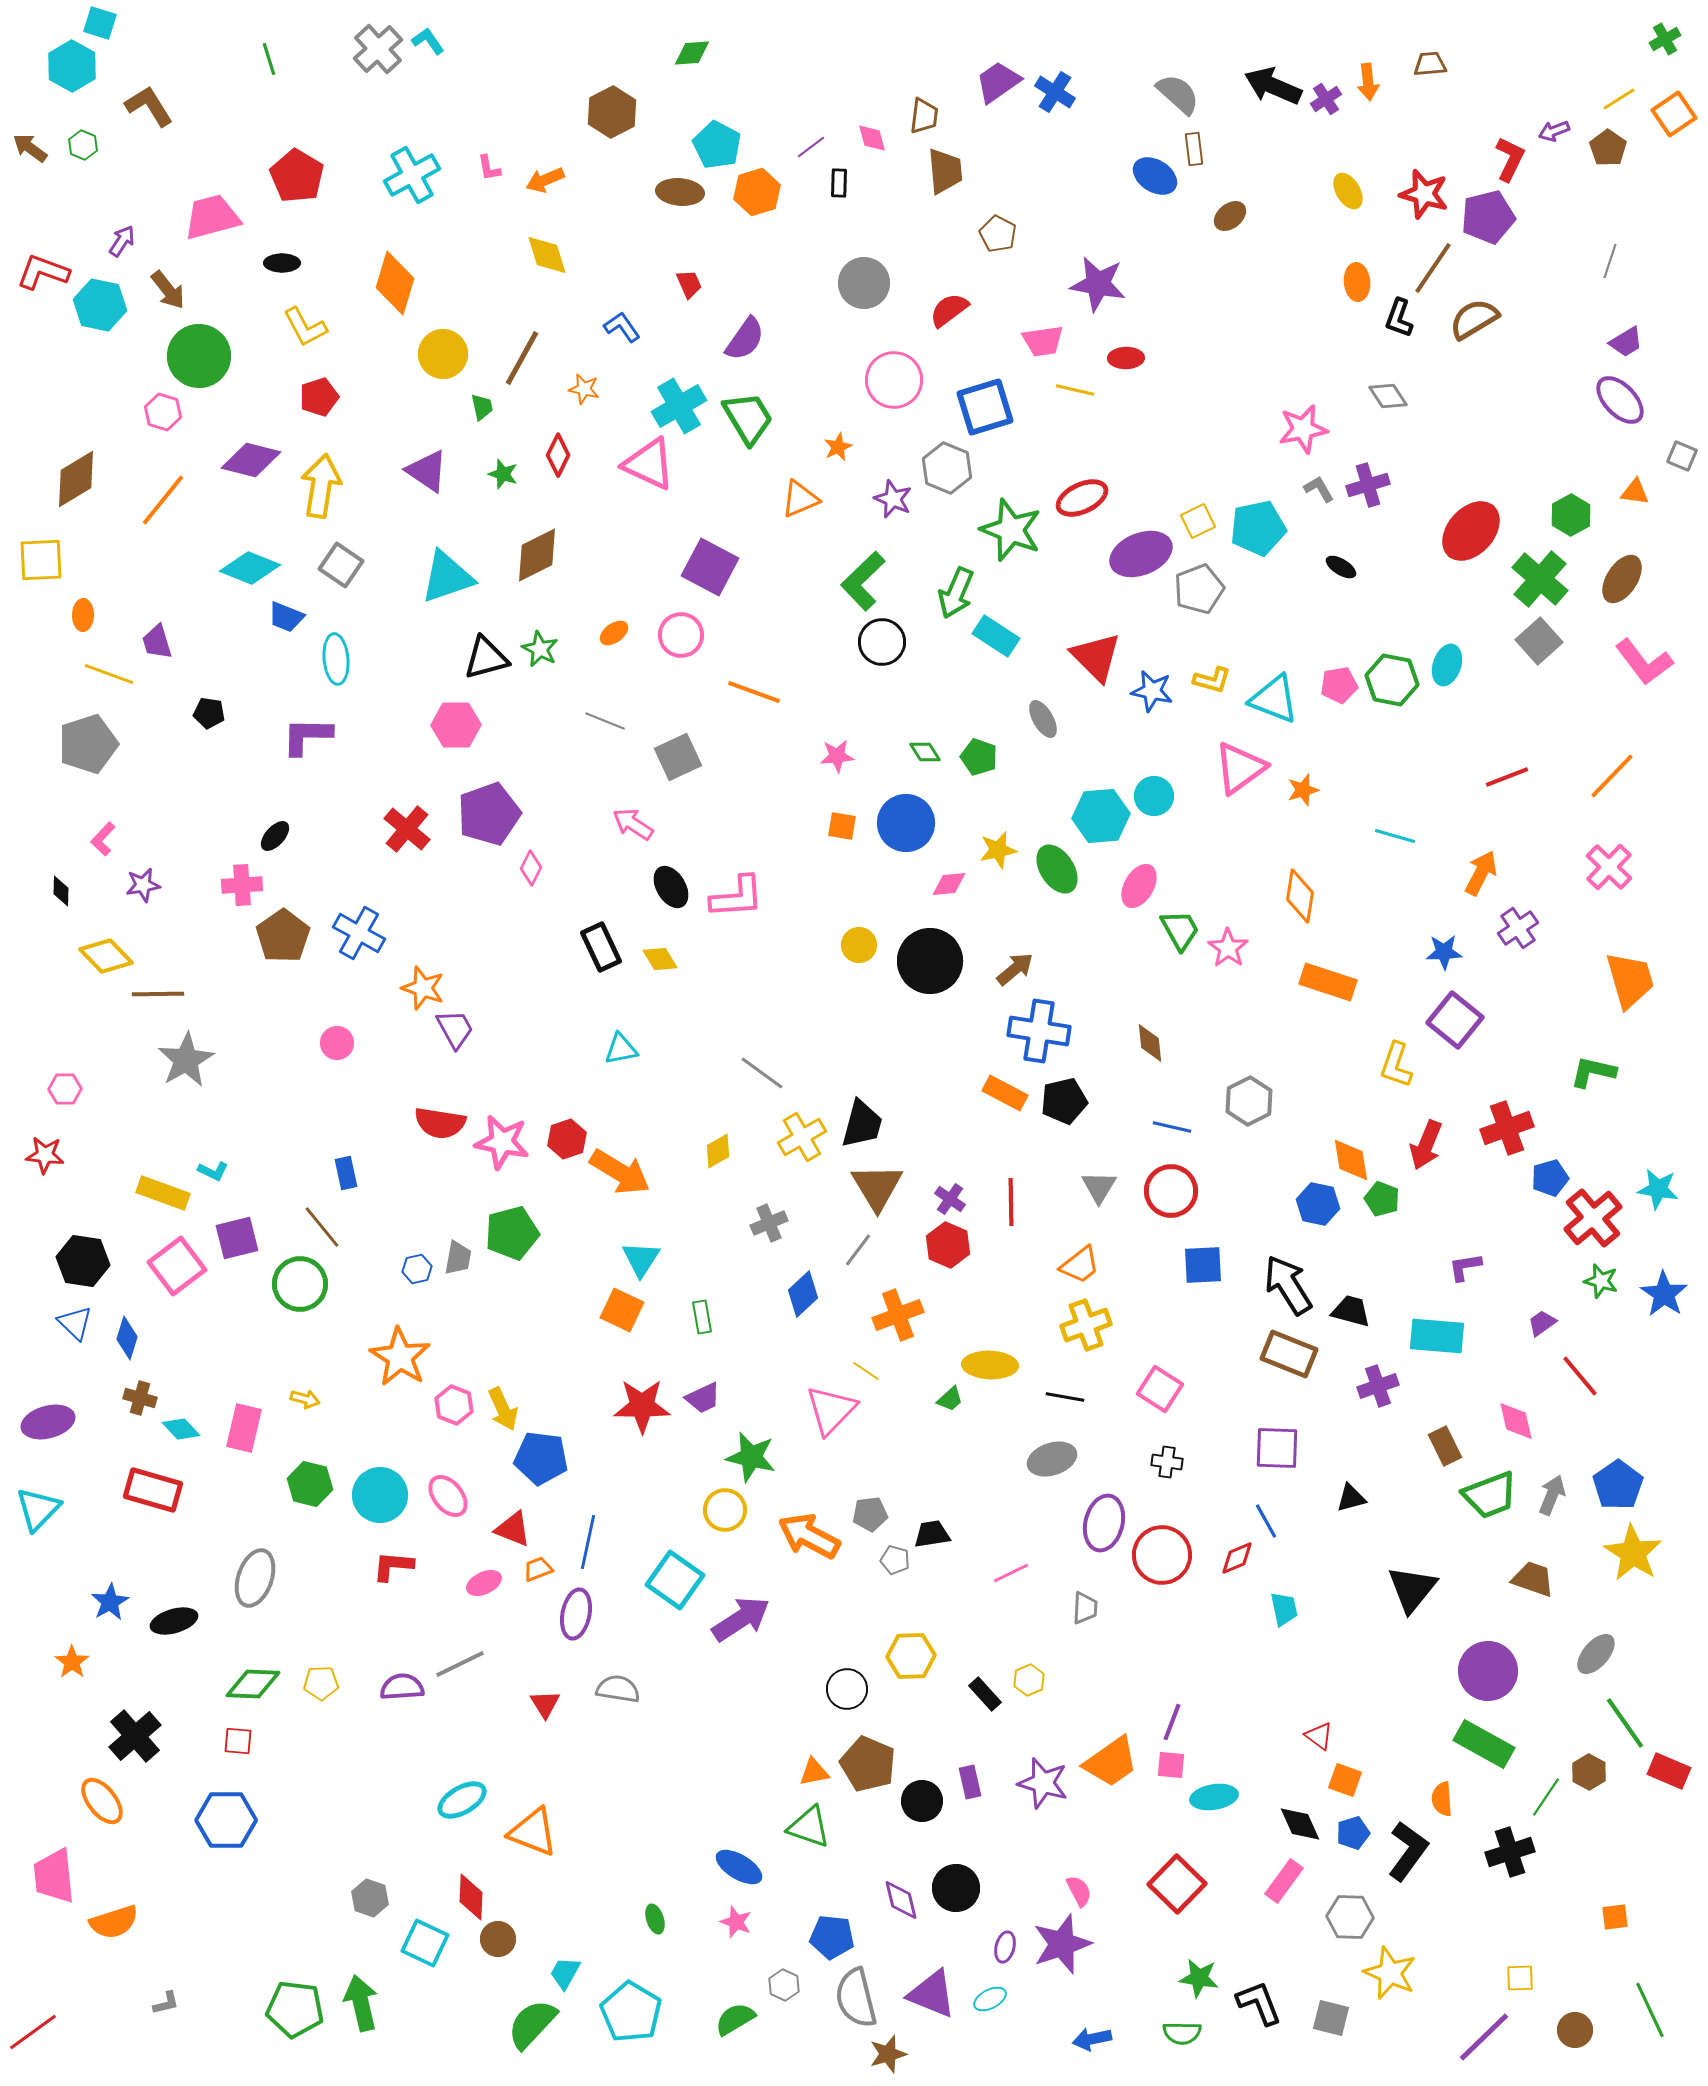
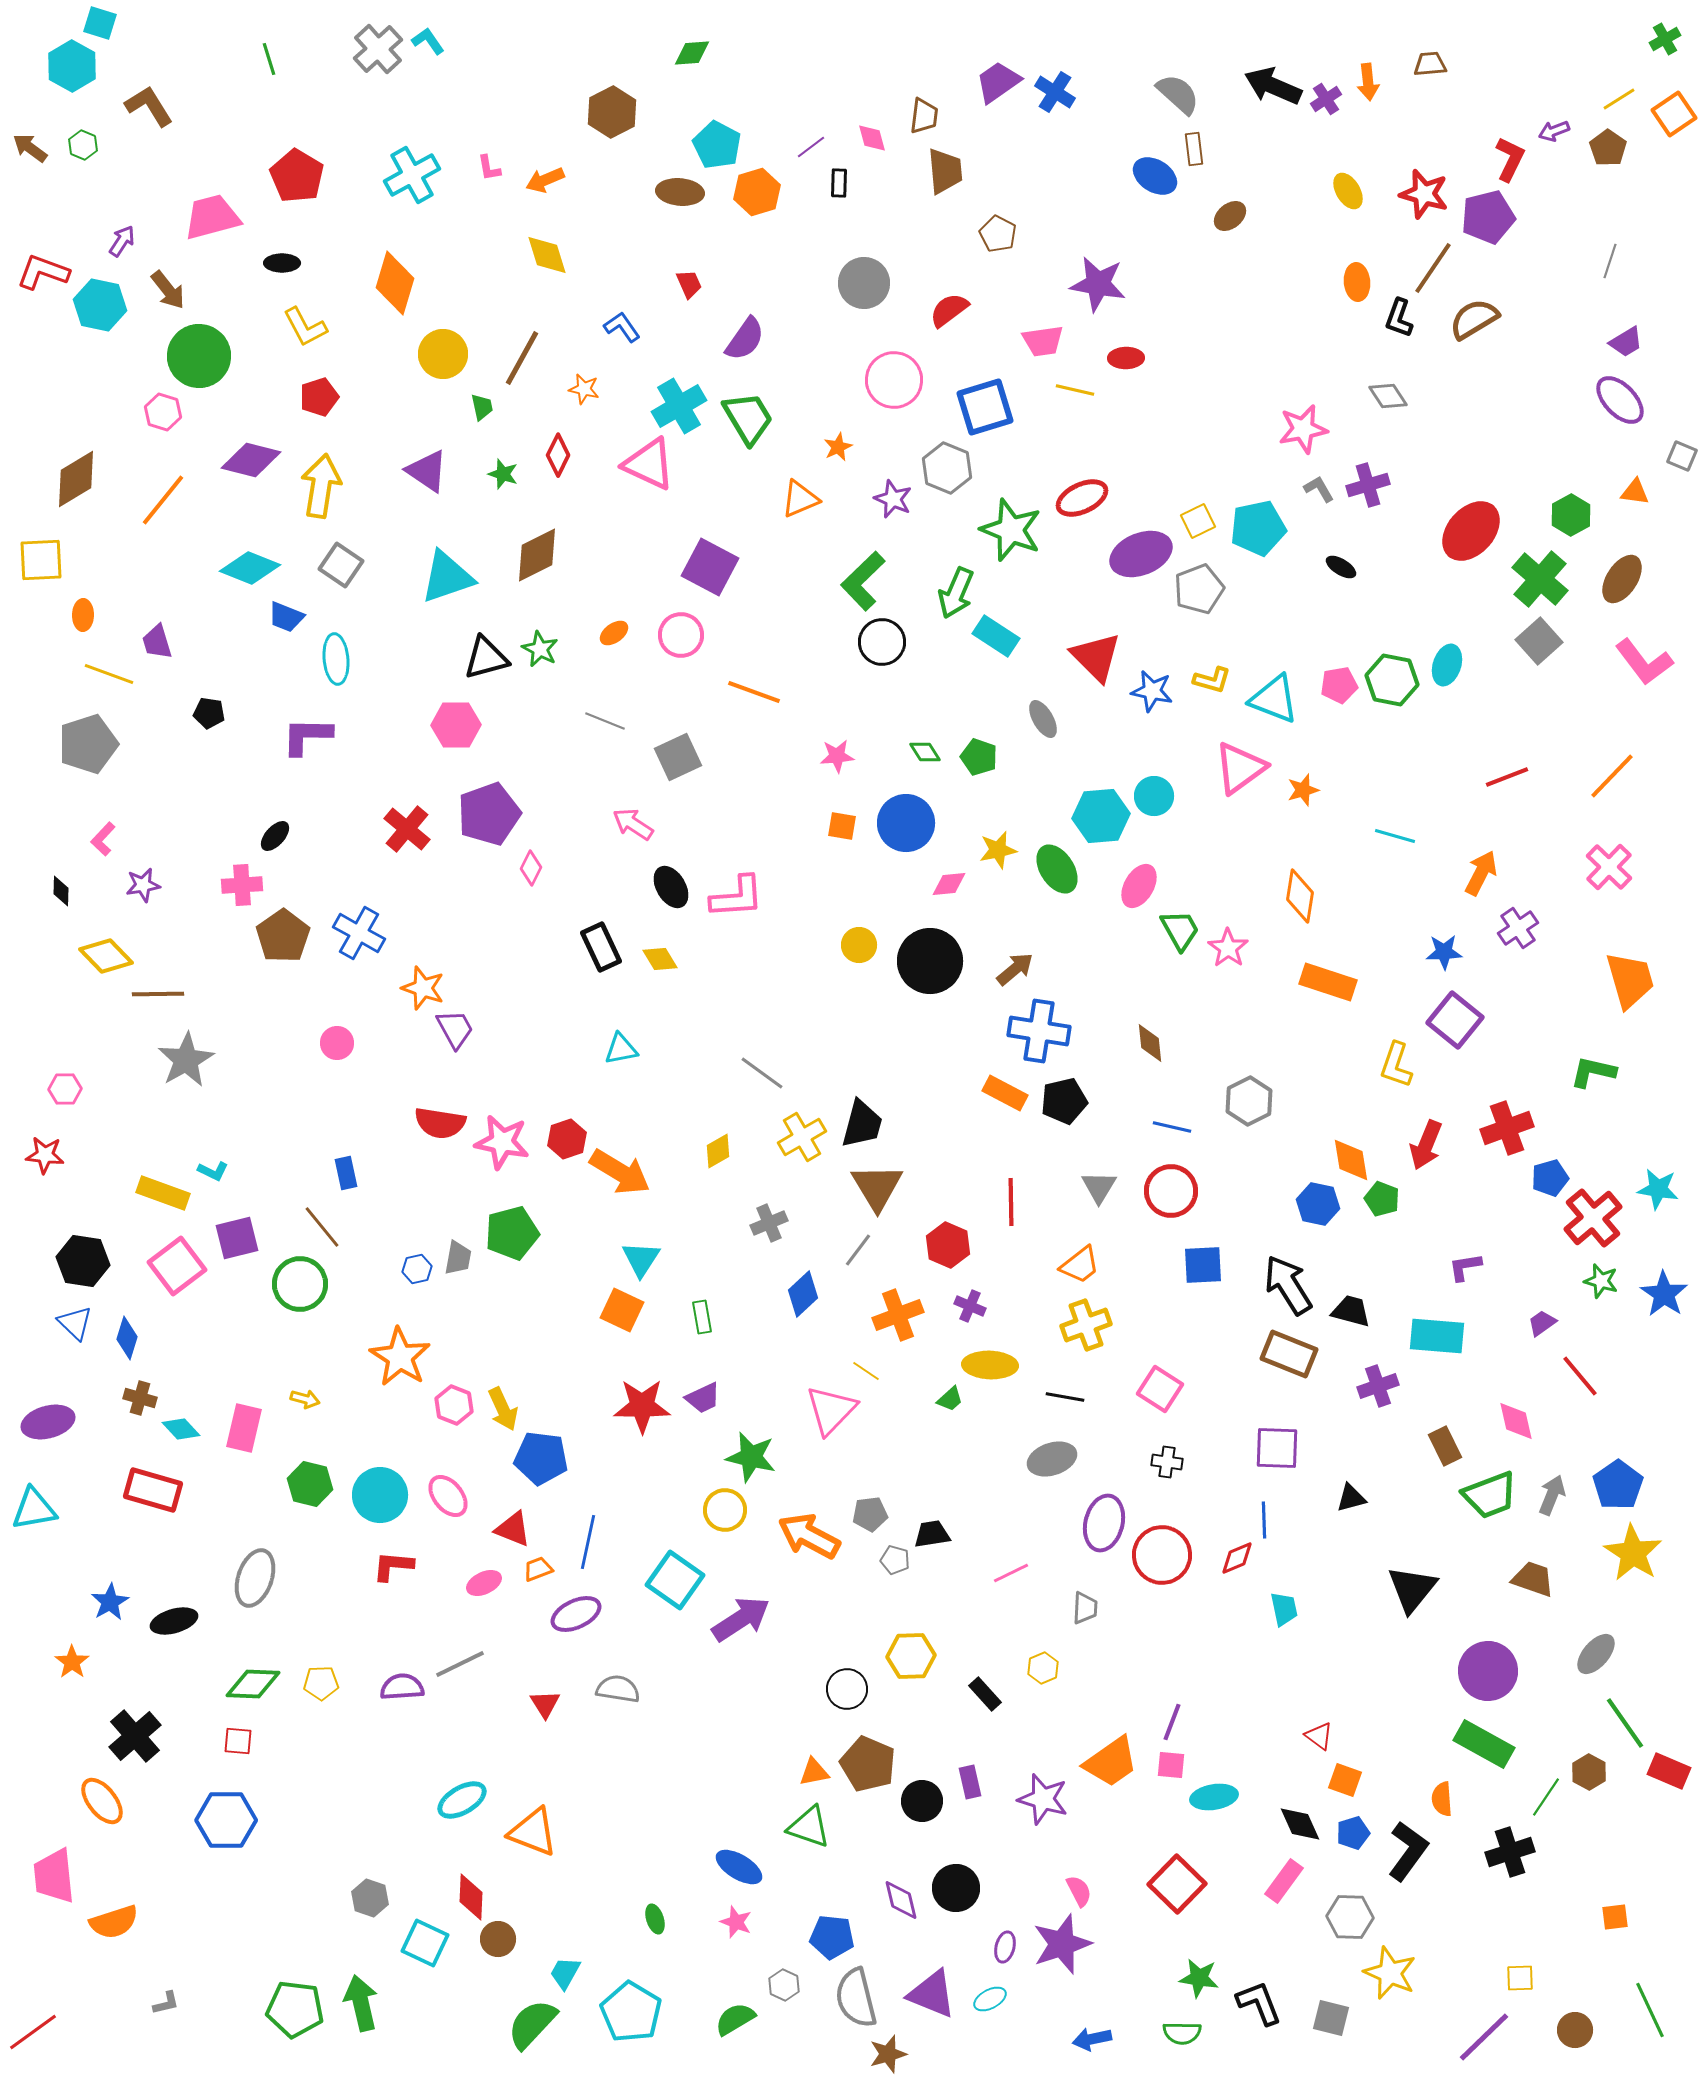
purple cross at (950, 1199): moved 20 px right, 107 px down; rotated 12 degrees counterclockwise
cyan triangle at (38, 1509): moved 4 px left; rotated 36 degrees clockwise
blue line at (1266, 1521): moved 2 px left, 1 px up; rotated 27 degrees clockwise
purple ellipse at (576, 1614): rotated 54 degrees clockwise
yellow hexagon at (1029, 1680): moved 14 px right, 12 px up
purple star at (1043, 1783): moved 16 px down
